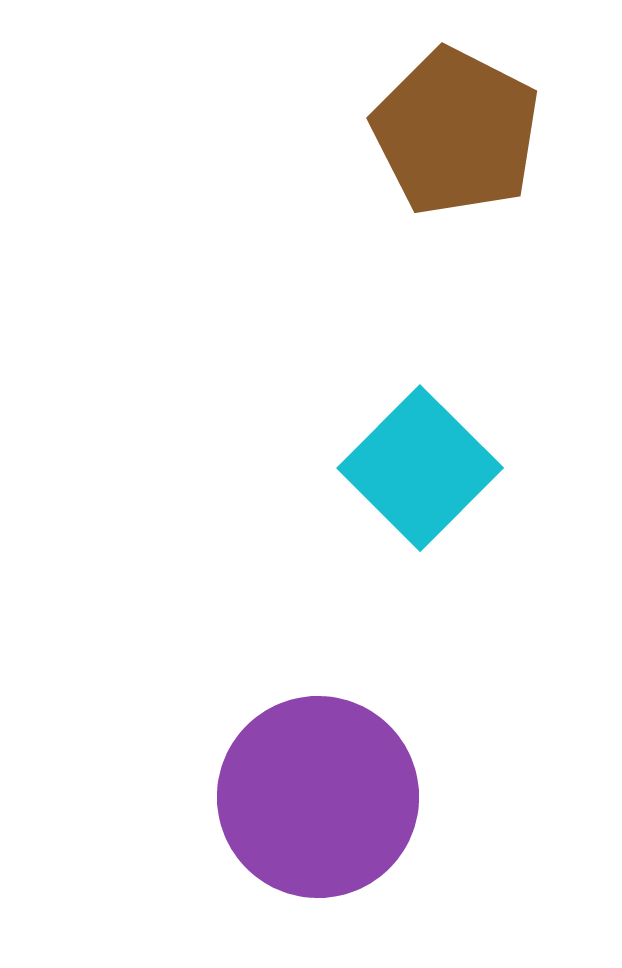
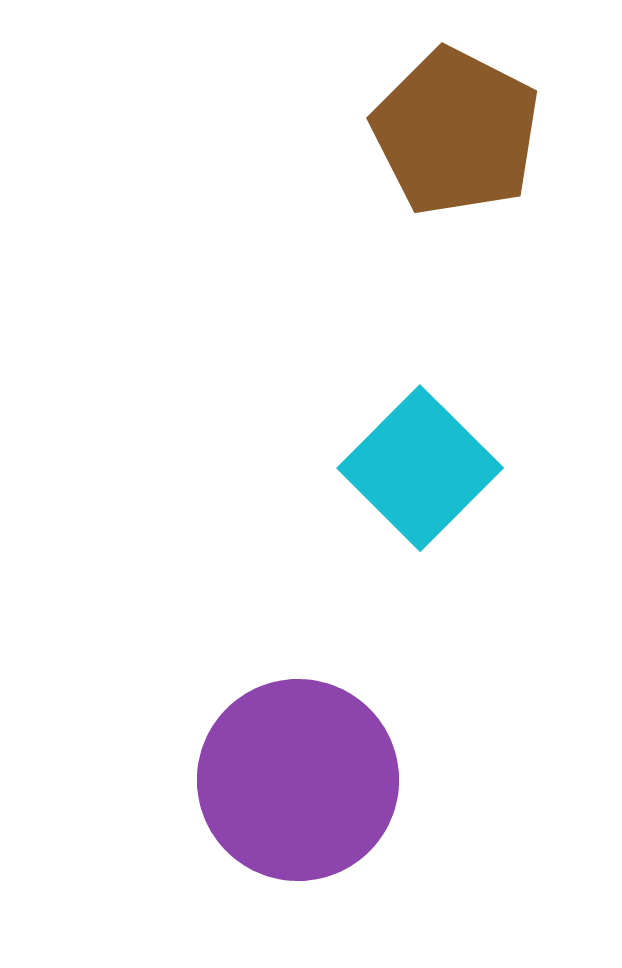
purple circle: moved 20 px left, 17 px up
